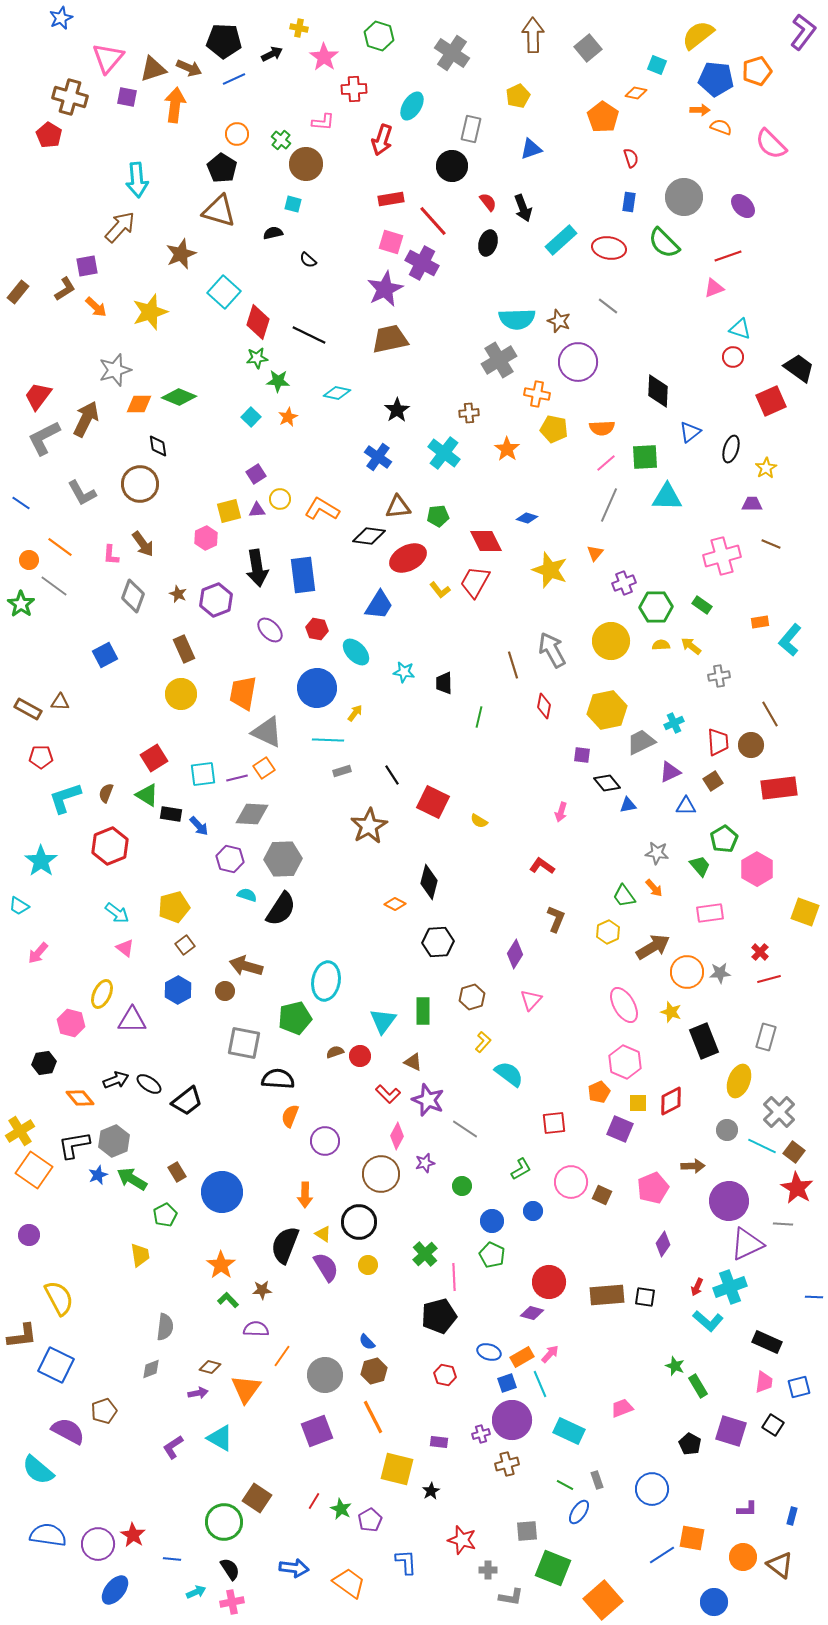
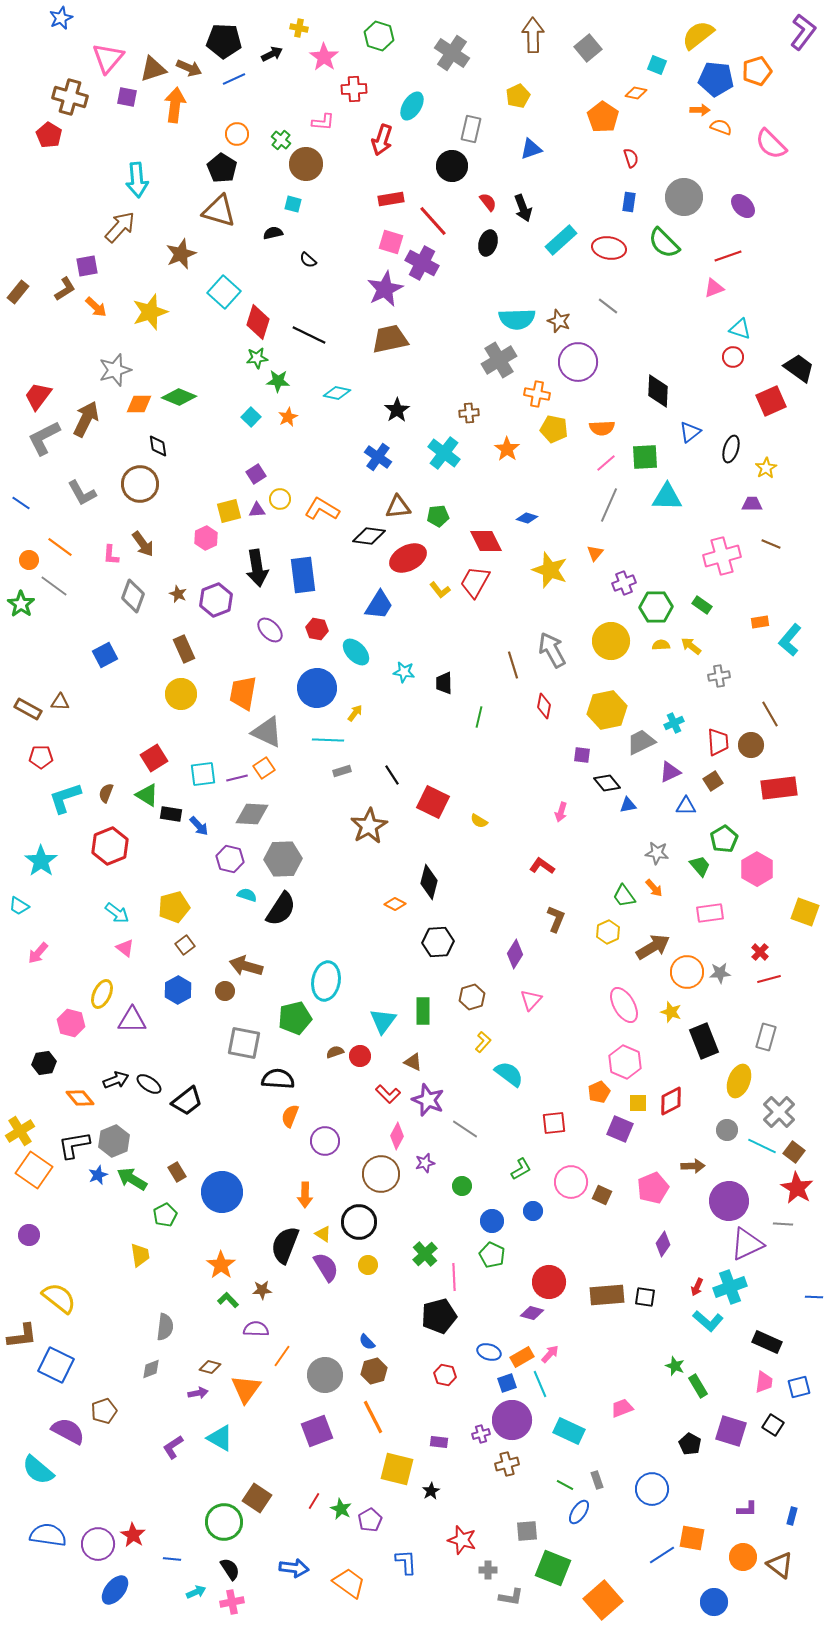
yellow semicircle at (59, 1298): rotated 24 degrees counterclockwise
